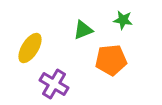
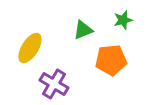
green star: rotated 24 degrees counterclockwise
